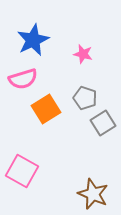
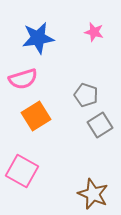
blue star: moved 5 px right, 2 px up; rotated 16 degrees clockwise
pink star: moved 11 px right, 22 px up
gray pentagon: moved 1 px right, 3 px up
orange square: moved 10 px left, 7 px down
gray square: moved 3 px left, 2 px down
